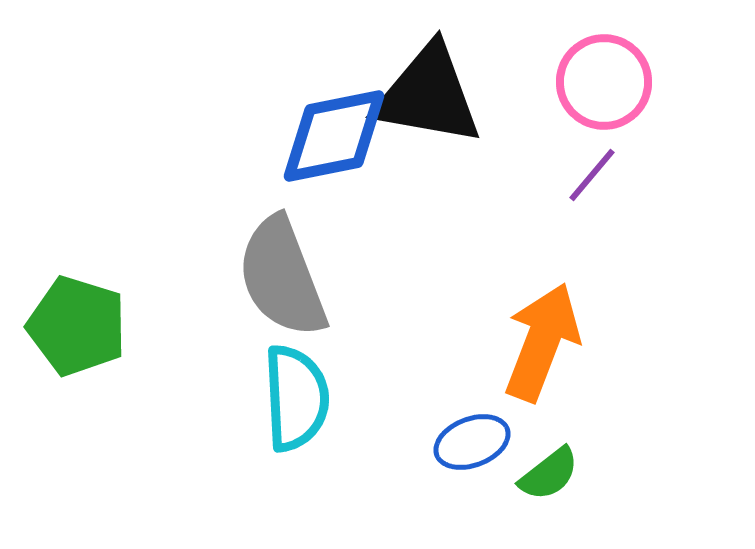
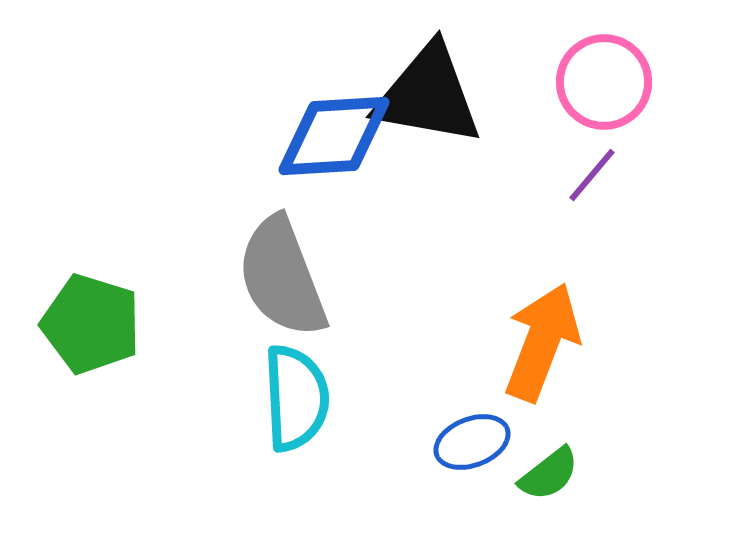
blue diamond: rotated 8 degrees clockwise
green pentagon: moved 14 px right, 2 px up
